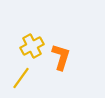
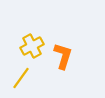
orange L-shape: moved 2 px right, 1 px up
